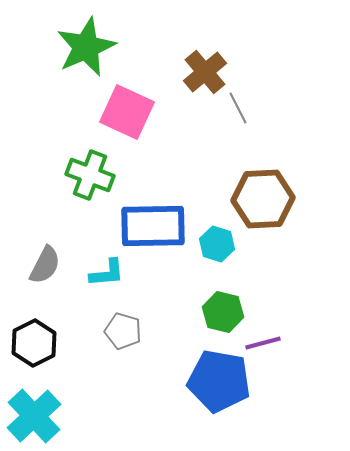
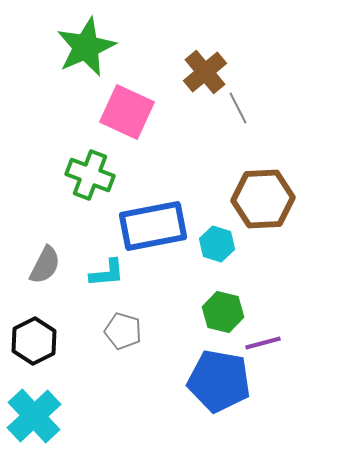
blue rectangle: rotated 10 degrees counterclockwise
black hexagon: moved 2 px up
